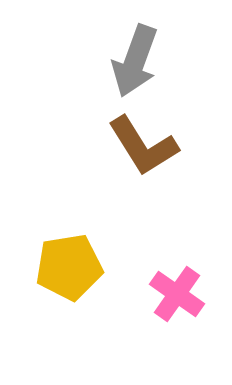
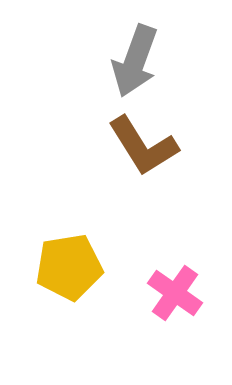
pink cross: moved 2 px left, 1 px up
